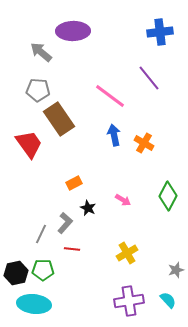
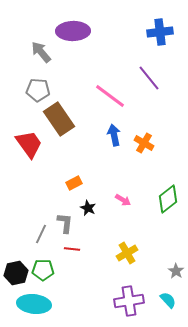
gray arrow: rotated 10 degrees clockwise
green diamond: moved 3 px down; rotated 24 degrees clockwise
gray L-shape: rotated 35 degrees counterclockwise
gray star: moved 1 px down; rotated 21 degrees counterclockwise
